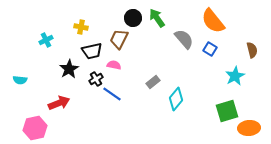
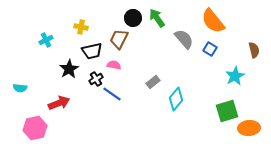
brown semicircle: moved 2 px right
cyan semicircle: moved 8 px down
